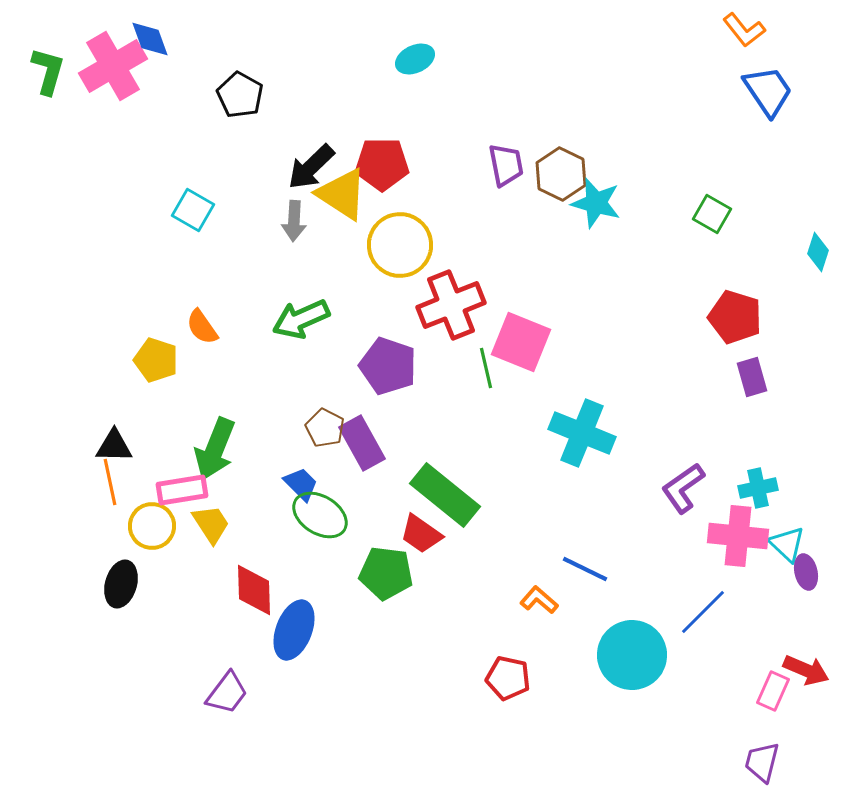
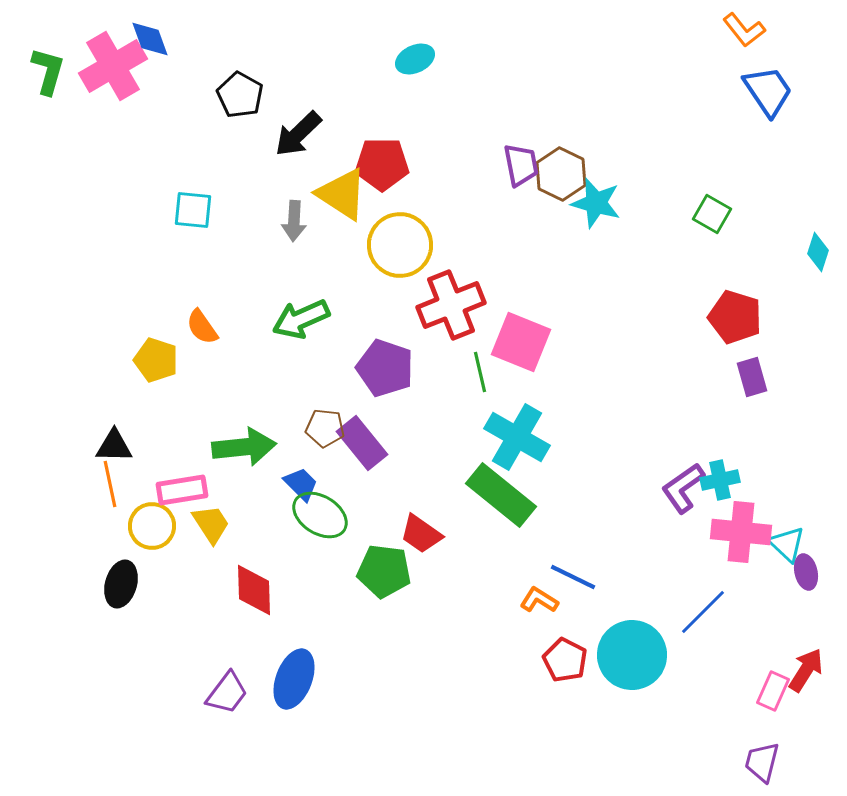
purple trapezoid at (506, 165): moved 15 px right
black arrow at (311, 167): moved 13 px left, 33 px up
cyan square at (193, 210): rotated 24 degrees counterclockwise
purple pentagon at (388, 366): moved 3 px left, 2 px down
green line at (486, 368): moved 6 px left, 4 px down
brown pentagon at (325, 428): rotated 21 degrees counterclockwise
cyan cross at (582, 433): moved 65 px left, 4 px down; rotated 8 degrees clockwise
purple rectangle at (362, 443): rotated 10 degrees counterclockwise
green arrow at (215, 449): moved 29 px right, 2 px up; rotated 118 degrees counterclockwise
orange line at (110, 482): moved 2 px down
cyan cross at (758, 488): moved 38 px left, 8 px up
green rectangle at (445, 495): moved 56 px right
pink cross at (738, 536): moved 3 px right, 4 px up
blue line at (585, 569): moved 12 px left, 8 px down
green pentagon at (386, 573): moved 2 px left, 2 px up
orange L-shape at (539, 600): rotated 9 degrees counterclockwise
blue ellipse at (294, 630): moved 49 px down
red arrow at (806, 670): rotated 81 degrees counterclockwise
red pentagon at (508, 678): moved 57 px right, 18 px up; rotated 15 degrees clockwise
